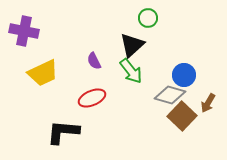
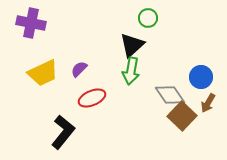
purple cross: moved 7 px right, 8 px up
purple semicircle: moved 15 px left, 8 px down; rotated 72 degrees clockwise
green arrow: rotated 48 degrees clockwise
blue circle: moved 17 px right, 2 px down
gray diamond: rotated 40 degrees clockwise
black L-shape: rotated 124 degrees clockwise
